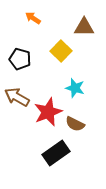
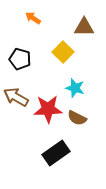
yellow square: moved 2 px right, 1 px down
brown arrow: moved 1 px left
red star: moved 3 px up; rotated 20 degrees clockwise
brown semicircle: moved 2 px right, 6 px up
